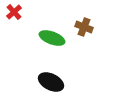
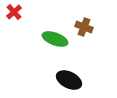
green ellipse: moved 3 px right, 1 px down
black ellipse: moved 18 px right, 2 px up
